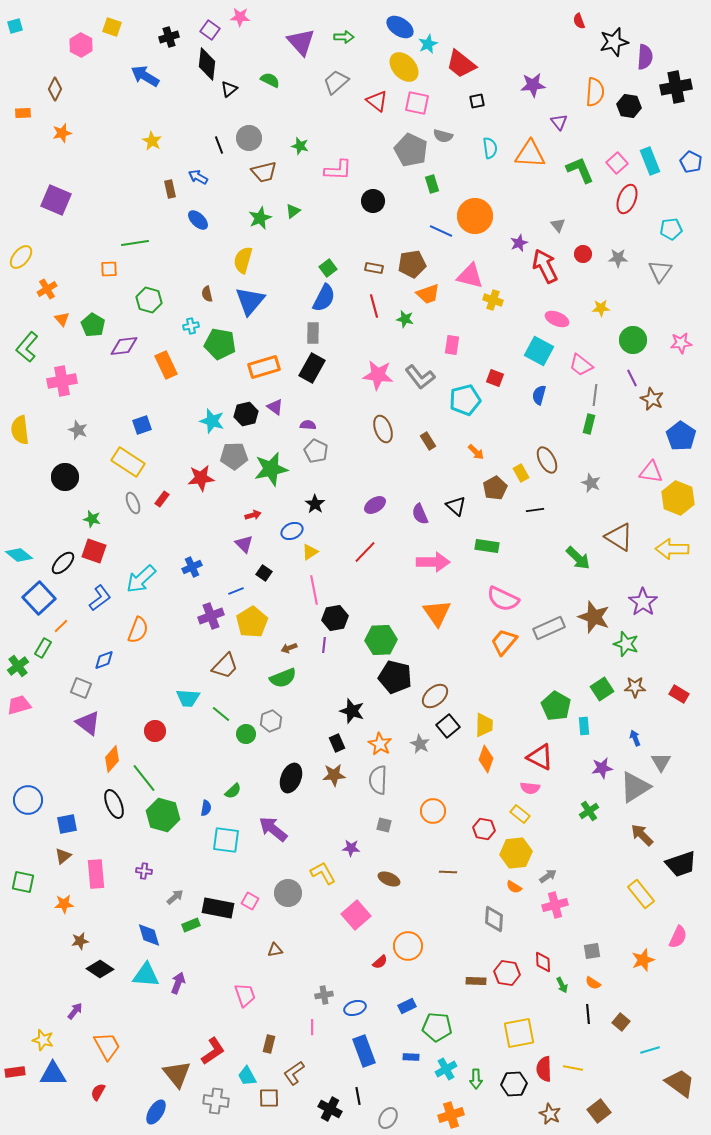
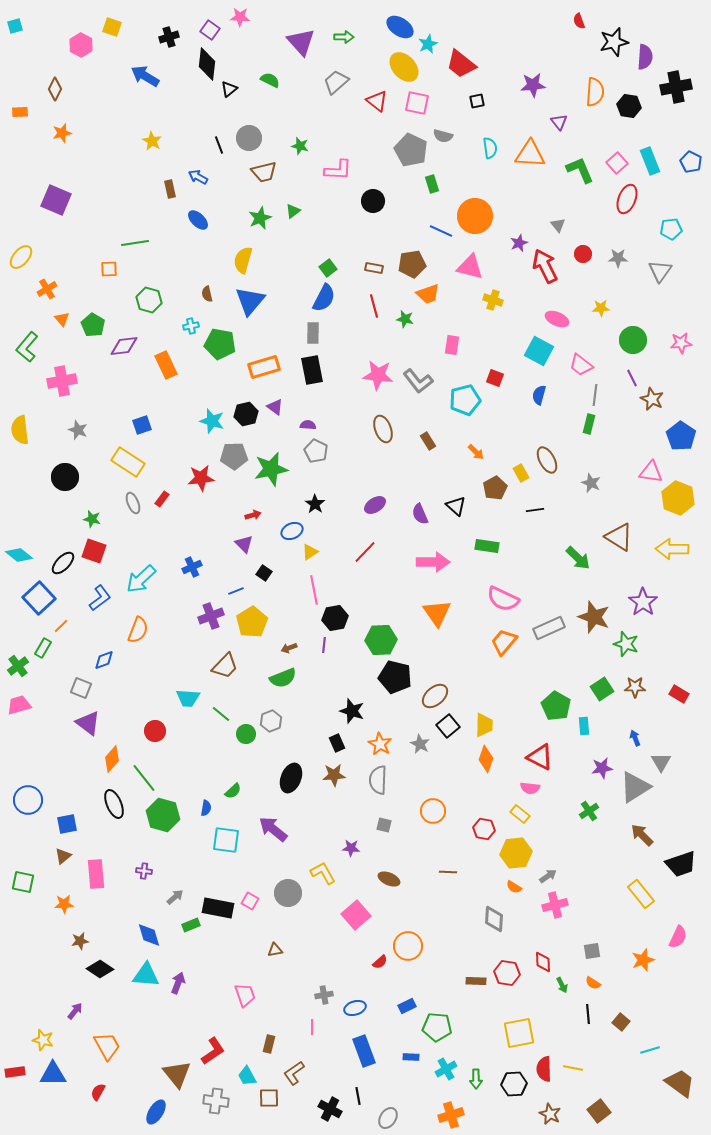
orange rectangle at (23, 113): moved 3 px left, 1 px up
pink triangle at (470, 276): moved 9 px up
black rectangle at (312, 368): moved 2 px down; rotated 40 degrees counterclockwise
gray L-shape at (420, 377): moved 2 px left, 4 px down
